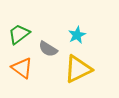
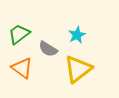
yellow triangle: rotated 12 degrees counterclockwise
